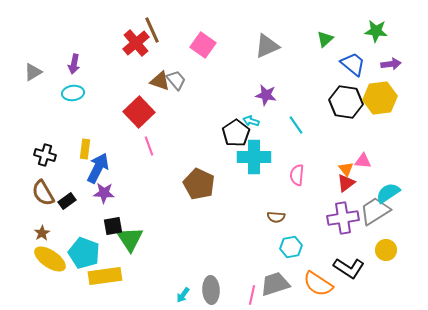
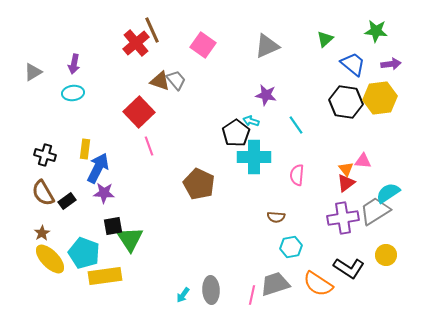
yellow circle at (386, 250): moved 5 px down
yellow ellipse at (50, 259): rotated 12 degrees clockwise
